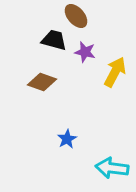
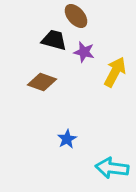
purple star: moved 1 px left
